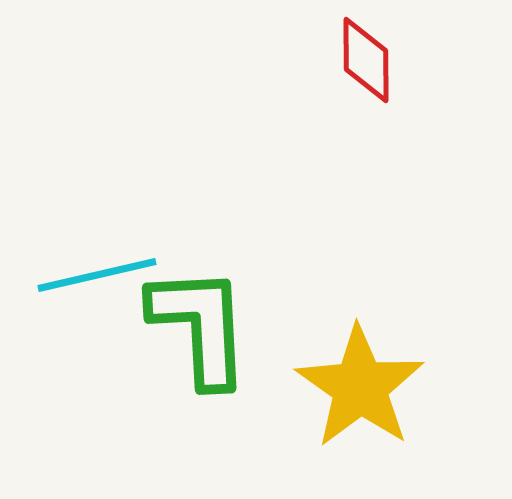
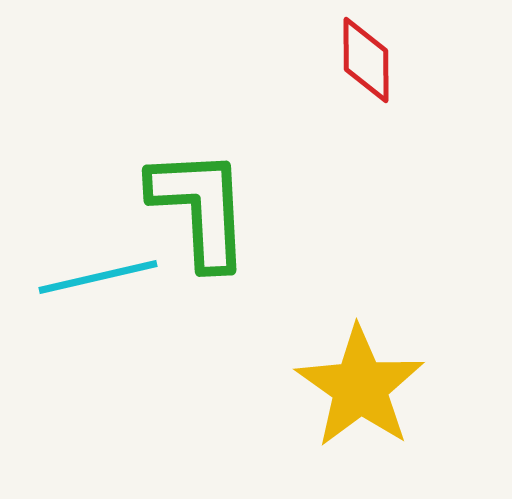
cyan line: moved 1 px right, 2 px down
green L-shape: moved 118 px up
